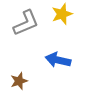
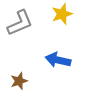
gray L-shape: moved 6 px left
